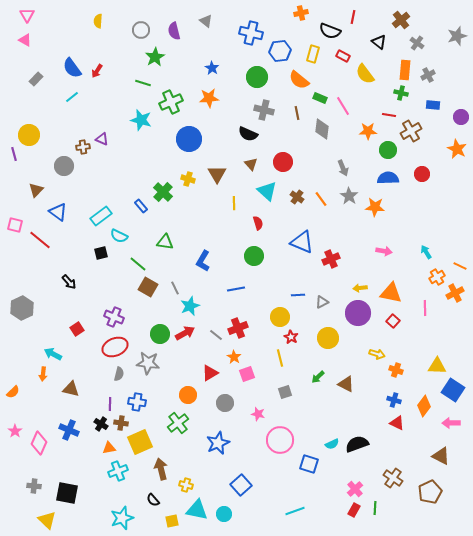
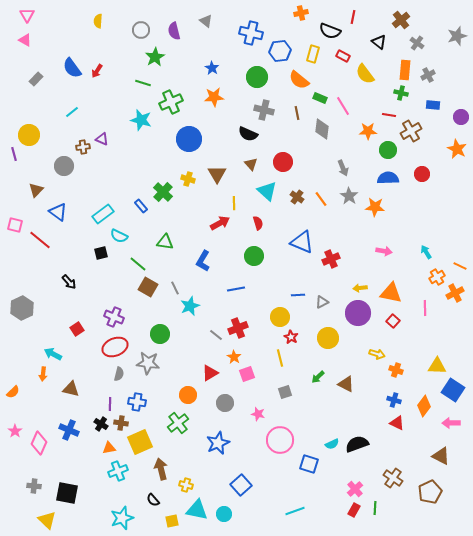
cyan line at (72, 97): moved 15 px down
orange star at (209, 98): moved 5 px right, 1 px up
cyan rectangle at (101, 216): moved 2 px right, 2 px up
red arrow at (185, 333): moved 35 px right, 110 px up
